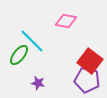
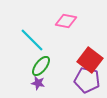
cyan line: moved 1 px up
green ellipse: moved 22 px right, 11 px down
red square: moved 1 px up
